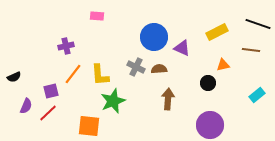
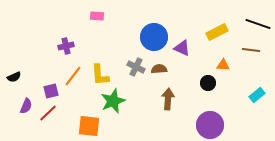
orange triangle: rotated 16 degrees clockwise
orange line: moved 2 px down
